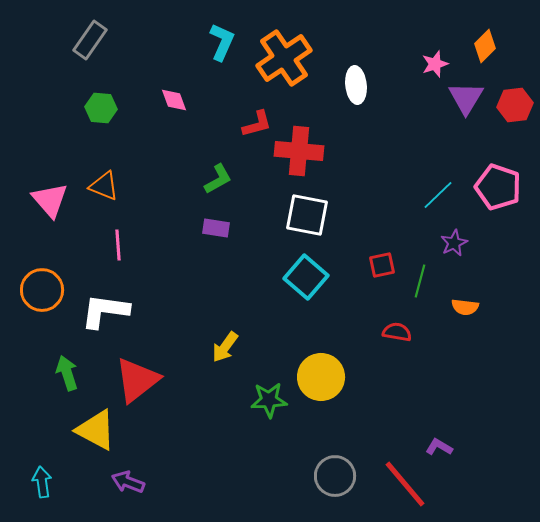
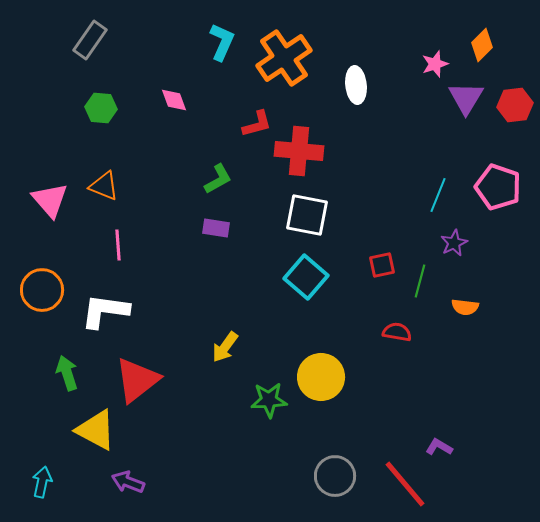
orange diamond: moved 3 px left, 1 px up
cyan line: rotated 24 degrees counterclockwise
cyan arrow: rotated 20 degrees clockwise
